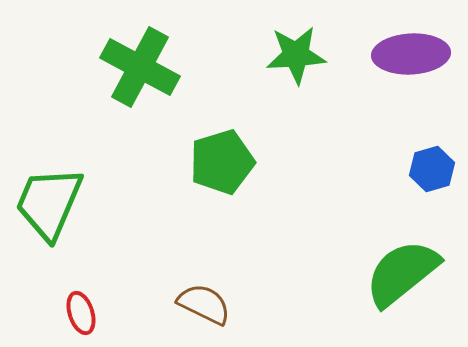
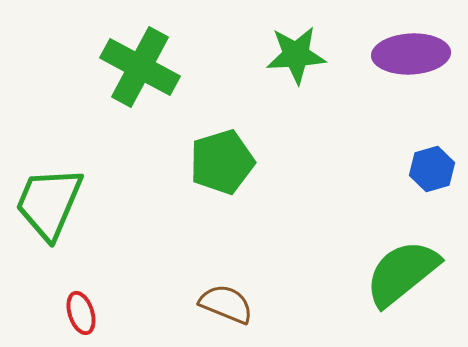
brown semicircle: moved 22 px right; rotated 4 degrees counterclockwise
